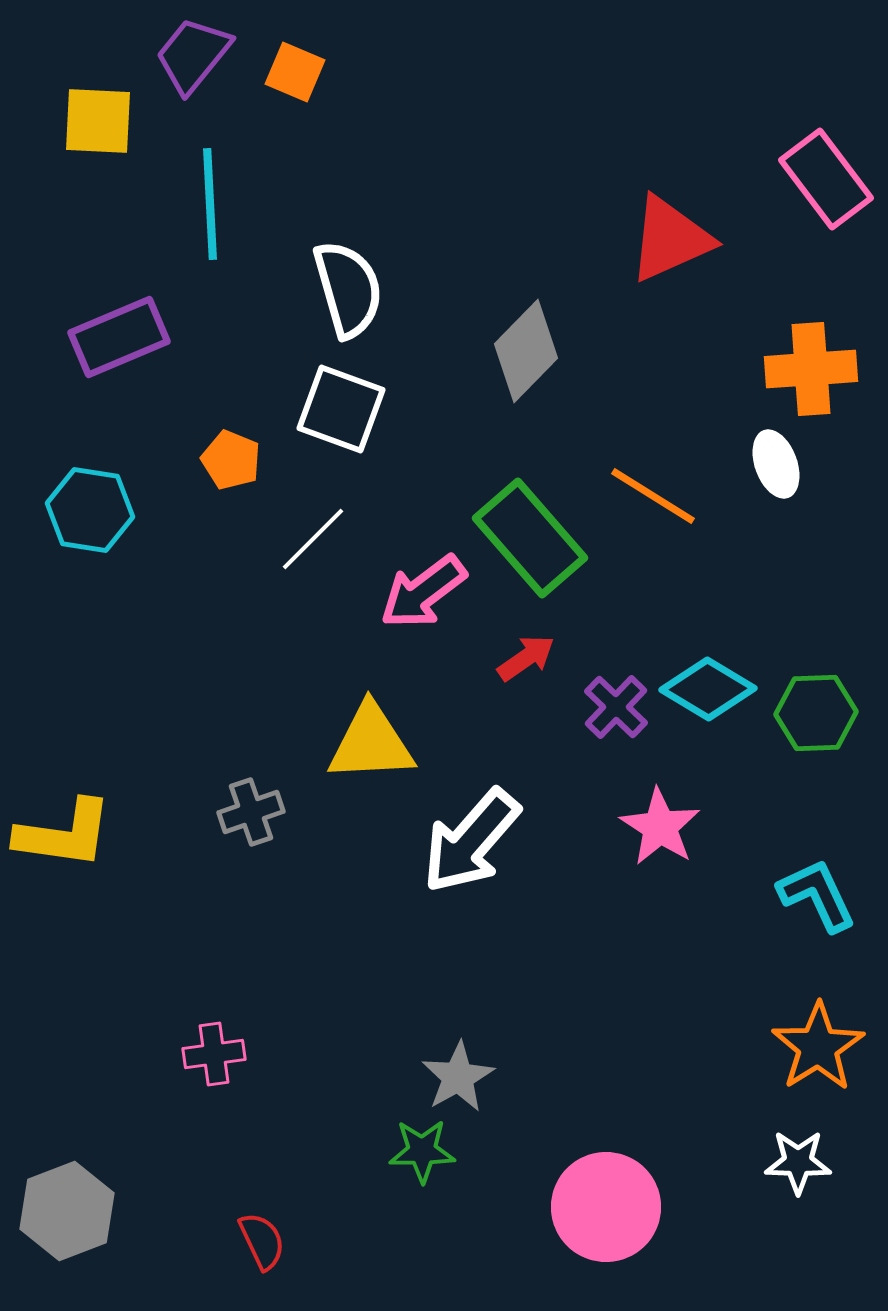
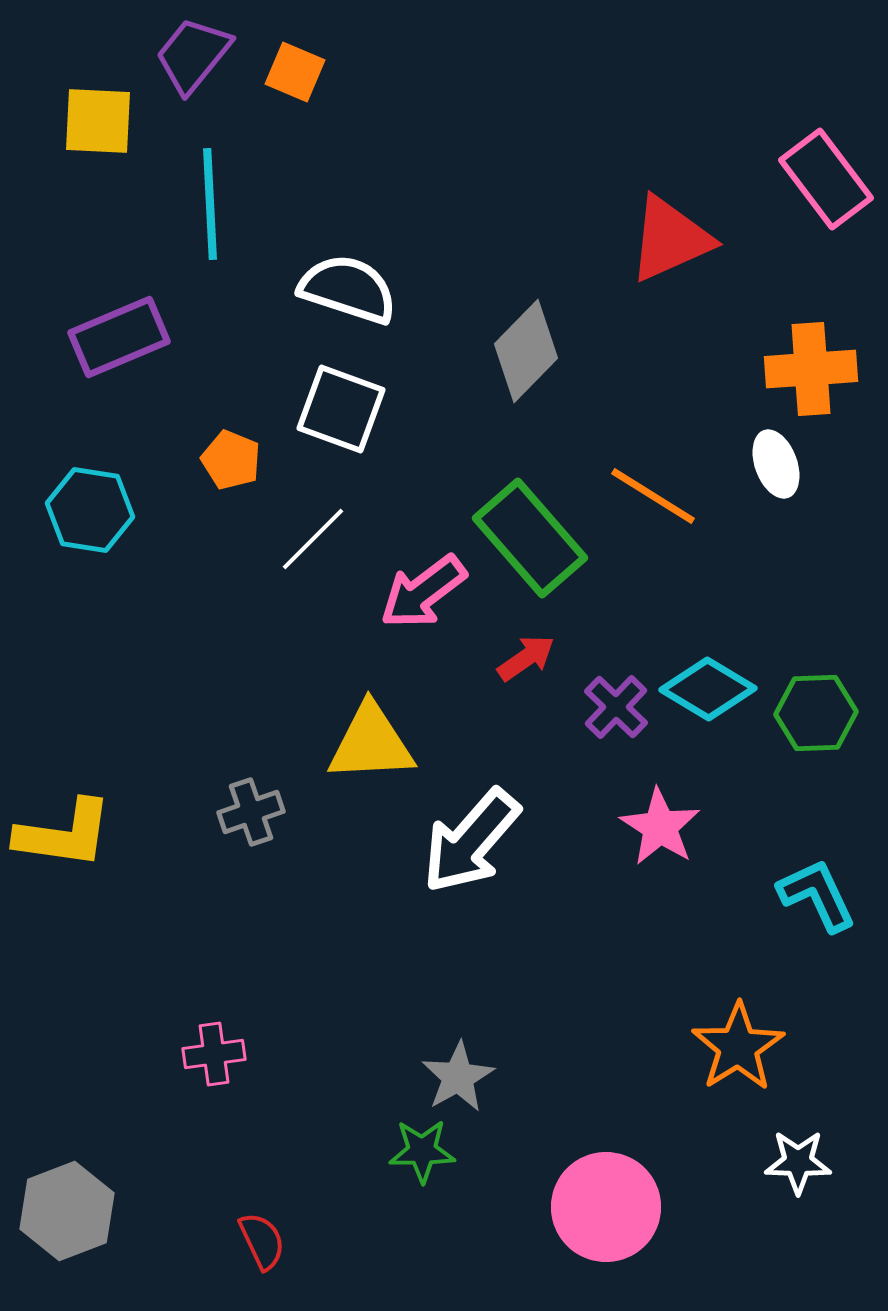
white semicircle: rotated 56 degrees counterclockwise
orange star: moved 80 px left
